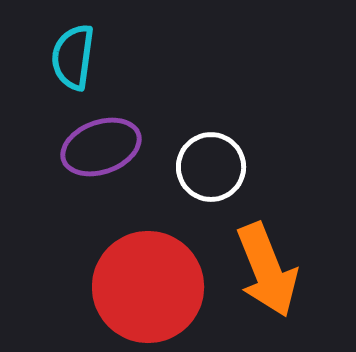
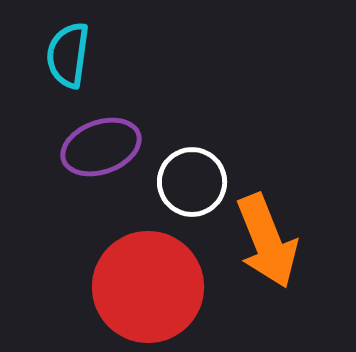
cyan semicircle: moved 5 px left, 2 px up
white circle: moved 19 px left, 15 px down
orange arrow: moved 29 px up
